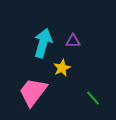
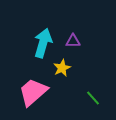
pink trapezoid: rotated 12 degrees clockwise
